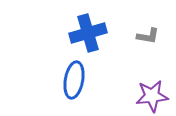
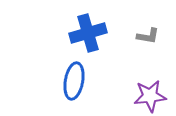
blue ellipse: moved 1 px down
purple star: moved 2 px left
